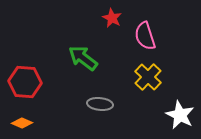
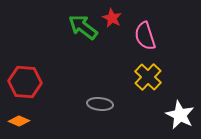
green arrow: moved 31 px up
orange diamond: moved 3 px left, 2 px up
